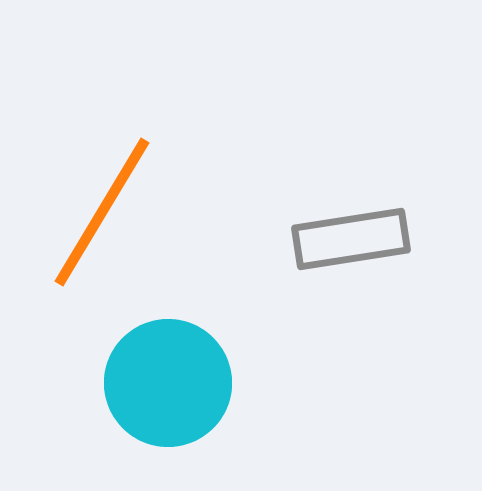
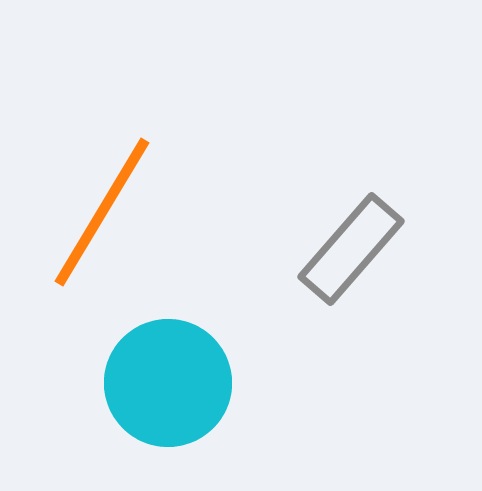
gray rectangle: moved 10 px down; rotated 40 degrees counterclockwise
